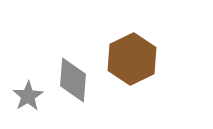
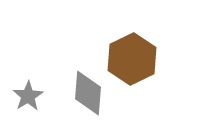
gray diamond: moved 15 px right, 13 px down
